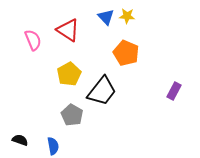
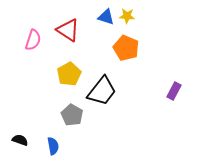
blue triangle: rotated 30 degrees counterclockwise
pink semicircle: rotated 40 degrees clockwise
orange pentagon: moved 5 px up
